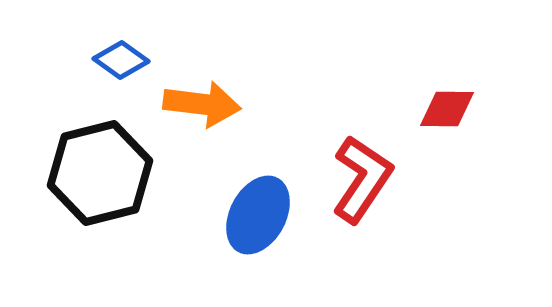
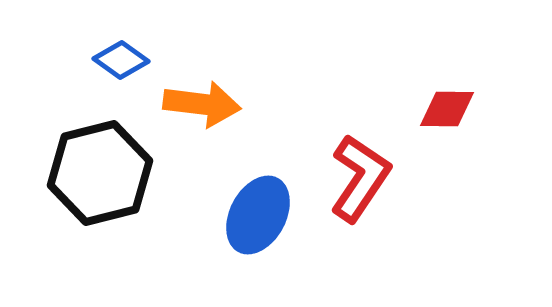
red L-shape: moved 2 px left, 1 px up
